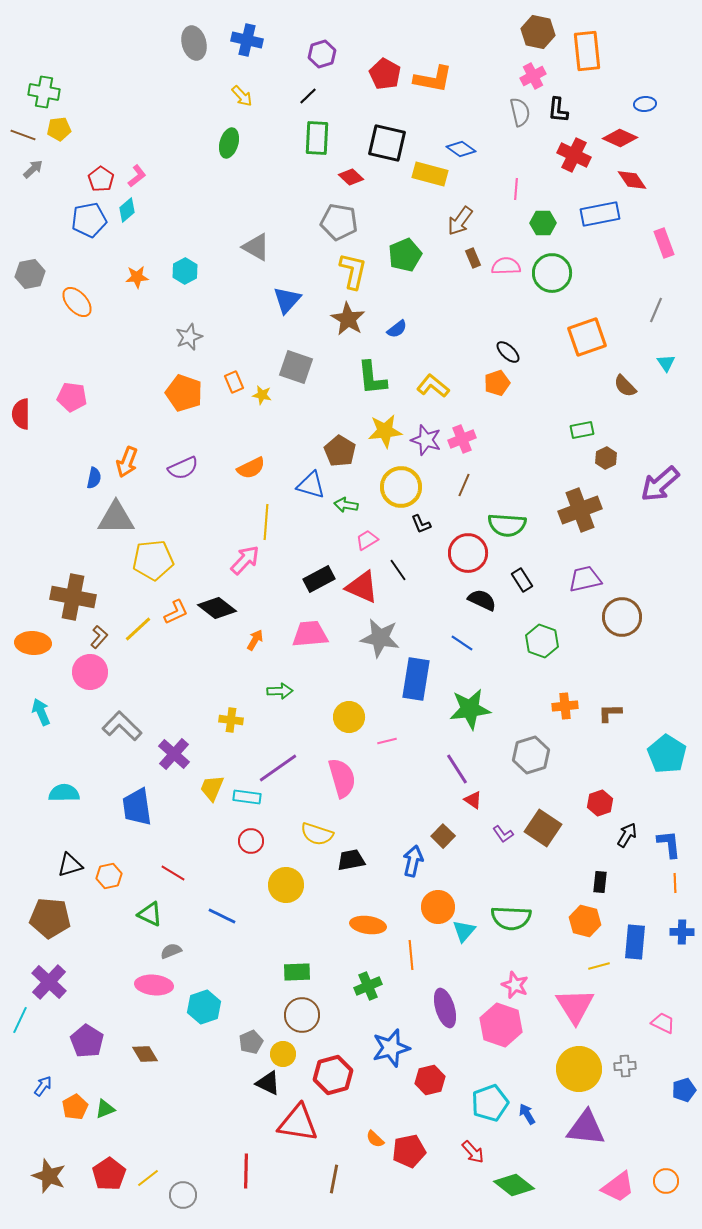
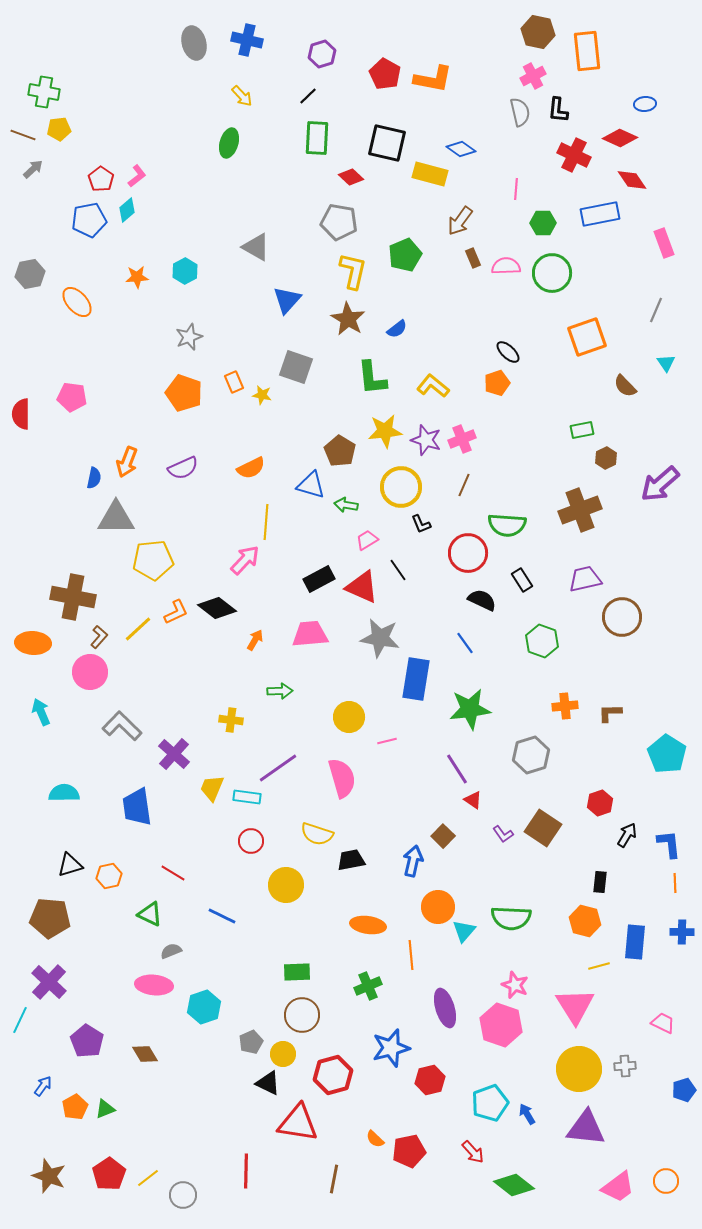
blue line at (462, 643): moved 3 px right; rotated 20 degrees clockwise
